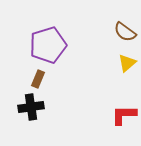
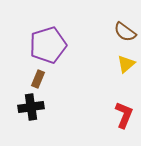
yellow triangle: moved 1 px left, 1 px down
red L-shape: rotated 112 degrees clockwise
